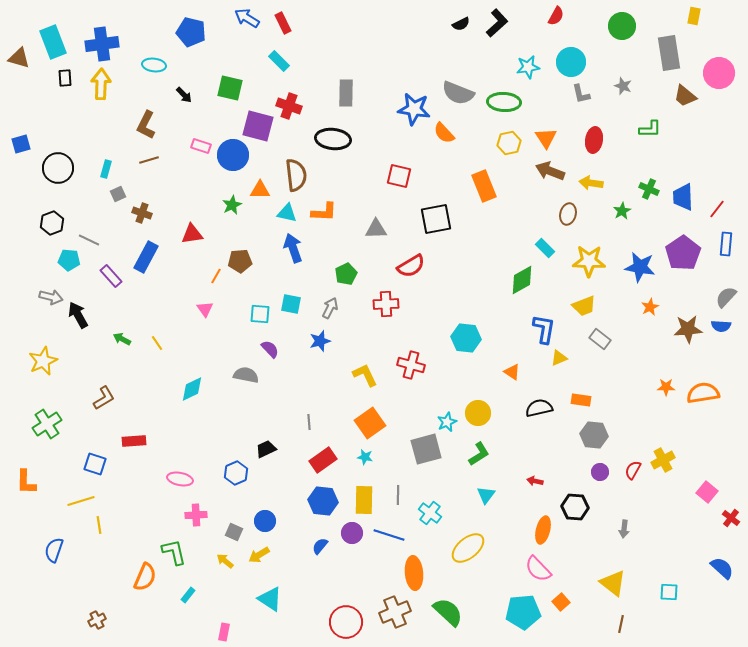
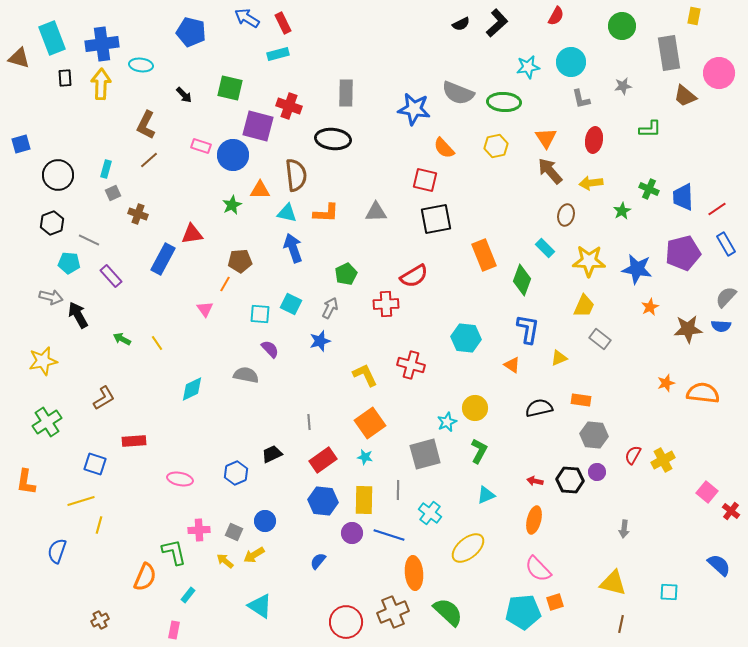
cyan rectangle at (53, 42): moved 1 px left, 4 px up
cyan rectangle at (279, 61): moved 1 px left, 7 px up; rotated 60 degrees counterclockwise
cyan ellipse at (154, 65): moved 13 px left
gray star at (623, 86): rotated 30 degrees counterclockwise
gray L-shape at (581, 94): moved 5 px down
orange semicircle at (444, 133): moved 15 px down
yellow hexagon at (509, 143): moved 13 px left, 3 px down
brown line at (149, 160): rotated 24 degrees counterclockwise
black circle at (58, 168): moved 7 px down
brown arrow at (550, 171): rotated 28 degrees clockwise
red square at (399, 176): moved 26 px right, 4 px down
yellow arrow at (591, 183): rotated 15 degrees counterclockwise
orange rectangle at (484, 186): moved 69 px down
gray square at (118, 194): moved 5 px left, 1 px up
red line at (717, 209): rotated 18 degrees clockwise
orange L-shape at (324, 212): moved 2 px right, 1 px down
brown cross at (142, 213): moved 4 px left, 1 px down
brown ellipse at (568, 214): moved 2 px left, 1 px down
gray triangle at (376, 229): moved 17 px up
blue rectangle at (726, 244): rotated 35 degrees counterclockwise
purple pentagon at (683, 253): rotated 20 degrees clockwise
blue rectangle at (146, 257): moved 17 px right, 2 px down
cyan pentagon at (69, 260): moved 3 px down
red semicircle at (411, 266): moved 3 px right, 10 px down
blue star at (640, 267): moved 3 px left, 2 px down
orange line at (216, 276): moved 9 px right, 8 px down
green diamond at (522, 280): rotated 40 degrees counterclockwise
cyan square at (291, 304): rotated 15 degrees clockwise
yellow trapezoid at (584, 306): rotated 45 degrees counterclockwise
blue L-shape at (544, 329): moved 16 px left
yellow star at (43, 361): rotated 12 degrees clockwise
orange triangle at (512, 372): moved 7 px up
orange star at (666, 387): moved 4 px up; rotated 18 degrees counterclockwise
orange semicircle at (703, 393): rotated 16 degrees clockwise
yellow circle at (478, 413): moved 3 px left, 5 px up
green cross at (47, 424): moved 2 px up
black trapezoid at (266, 449): moved 6 px right, 5 px down
gray square at (426, 449): moved 1 px left, 5 px down
green L-shape at (479, 454): moved 3 px up; rotated 30 degrees counterclockwise
red semicircle at (633, 470): moved 15 px up
purple circle at (600, 472): moved 3 px left
orange L-shape at (26, 482): rotated 8 degrees clockwise
gray line at (398, 495): moved 5 px up
cyan triangle at (486, 495): rotated 30 degrees clockwise
black hexagon at (575, 507): moved 5 px left, 27 px up
pink cross at (196, 515): moved 3 px right, 15 px down
red cross at (731, 518): moved 7 px up
yellow line at (99, 525): rotated 24 degrees clockwise
orange ellipse at (543, 530): moved 9 px left, 10 px up
blue semicircle at (320, 546): moved 2 px left, 15 px down
blue semicircle at (54, 550): moved 3 px right, 1 px down
yellow arrow at (259, 555): moved 5 px left
blue semicircle at (722, 568): moved 3 px left, 3 px up
yellow triangle at (613, 583): rotated 24 degrees counterclockwise
cyan triangle at (270, 599): moved 10 px left, 7 px down
orange square at (561, 602): moved 6 px left; rotated 24 degrees clockwise
brown cross at (395, 612): moved 2 px left
brown cross at (97, 620): moved 3 px right
pink rectangle at (224, 632): moved 50 px left, 2 px up
